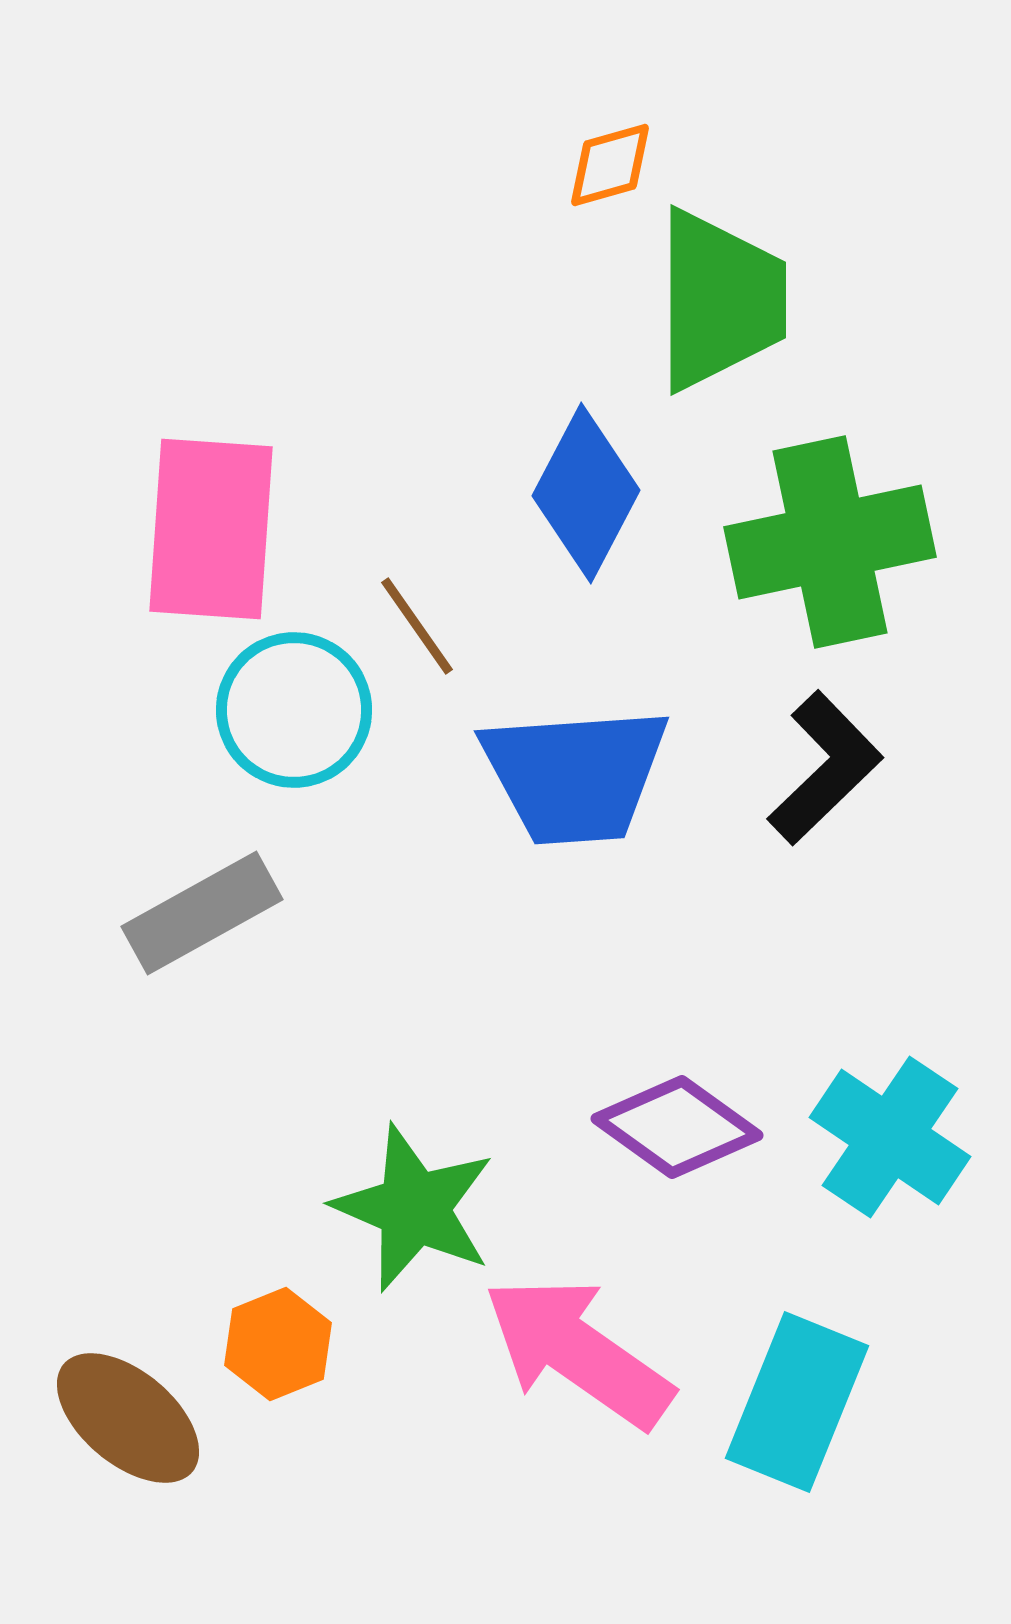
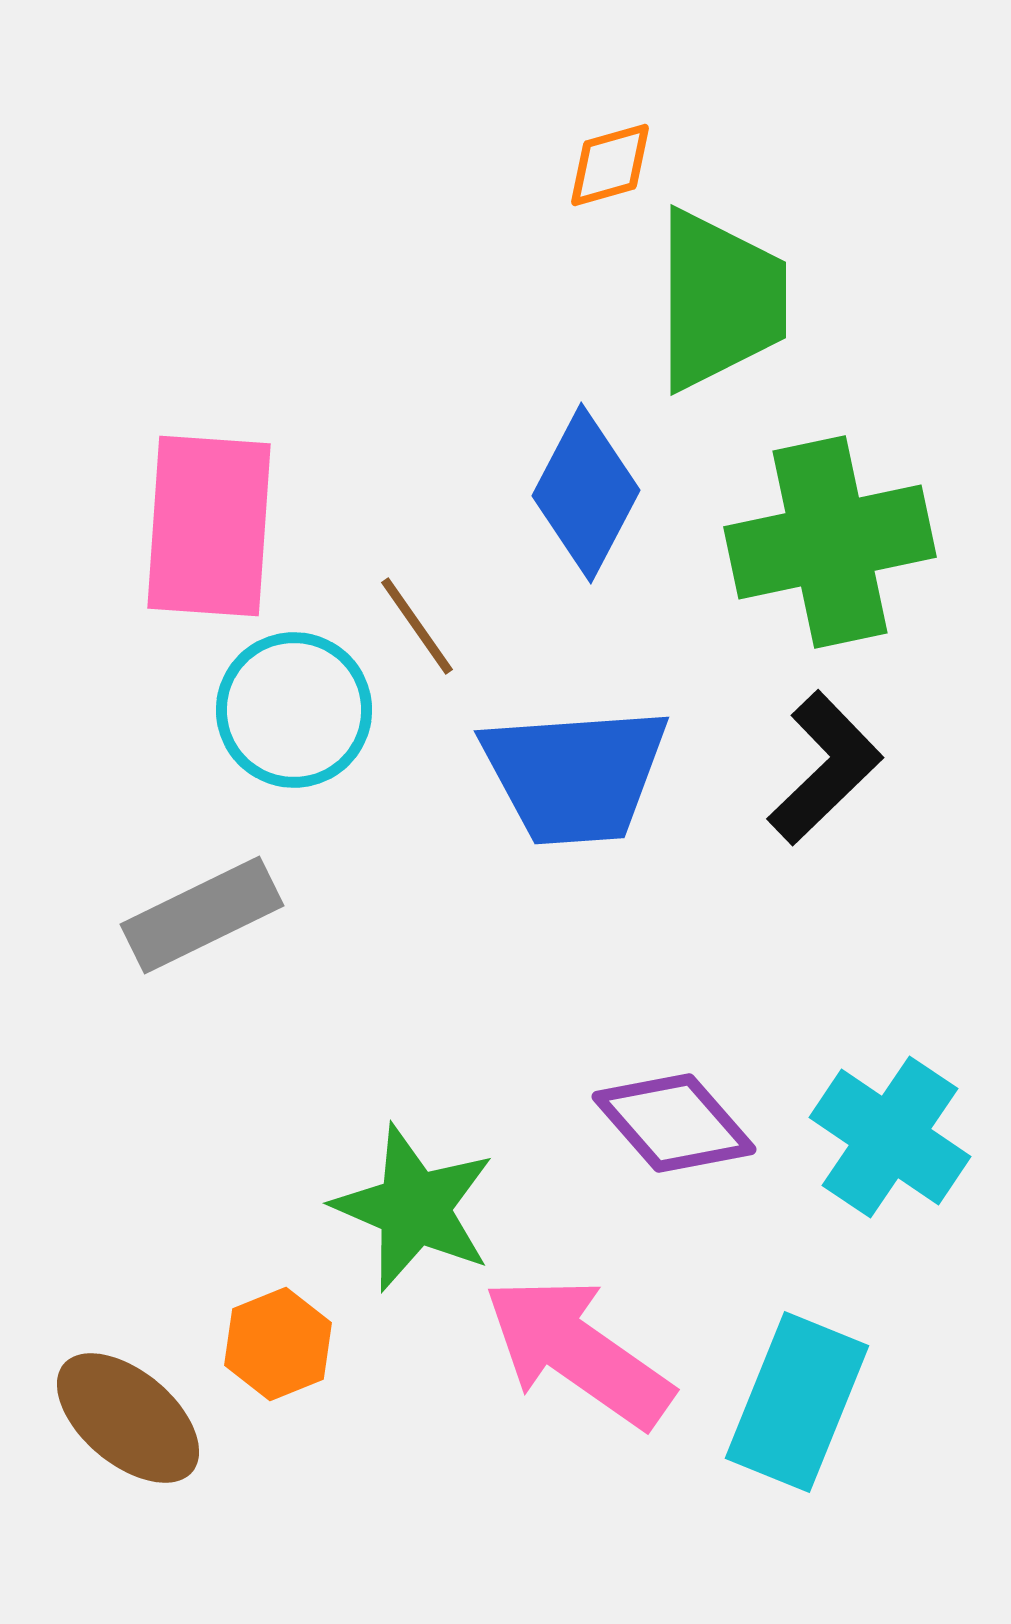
pink rectangle: moved 2 px left, 3 px up
gray rectangle: moved 2 px down; rotated 3 degrees clockwise
purple diamond: moved 3 px left, 4 px up; rotated 13 degrees clockwise
